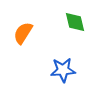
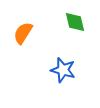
blue star: rotated 20 degrees clockwise
